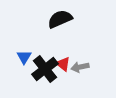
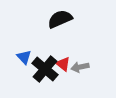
blue triangle: rotated 14 degrees counterclockwise
black cross: rotated 12 degrees counterclockwise
